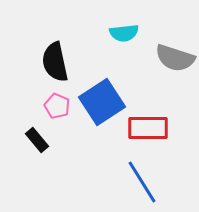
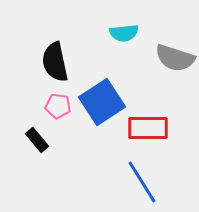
pink pentagon: moved 1 px right; rotated 15 degrees counterclockwise
